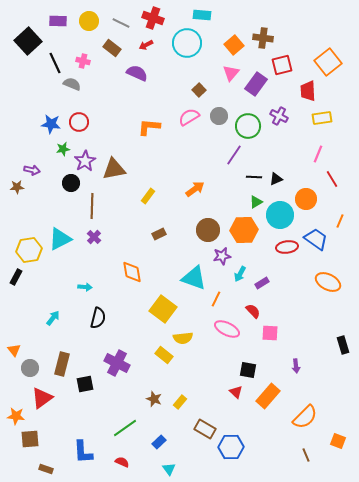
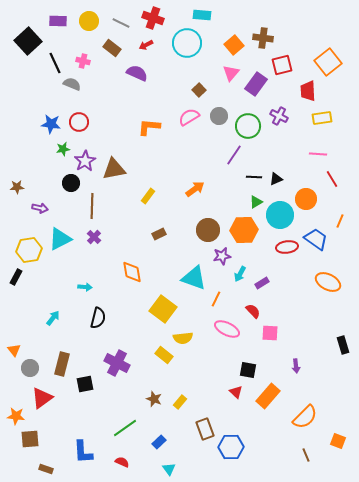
pink line at (318, 154): rotated 72 degrees clockwise
purple arrow at (32, 170): moved 8 px right, 38 px down
brown rectangle at (205, 429): rotated 40 degrees clockwise
